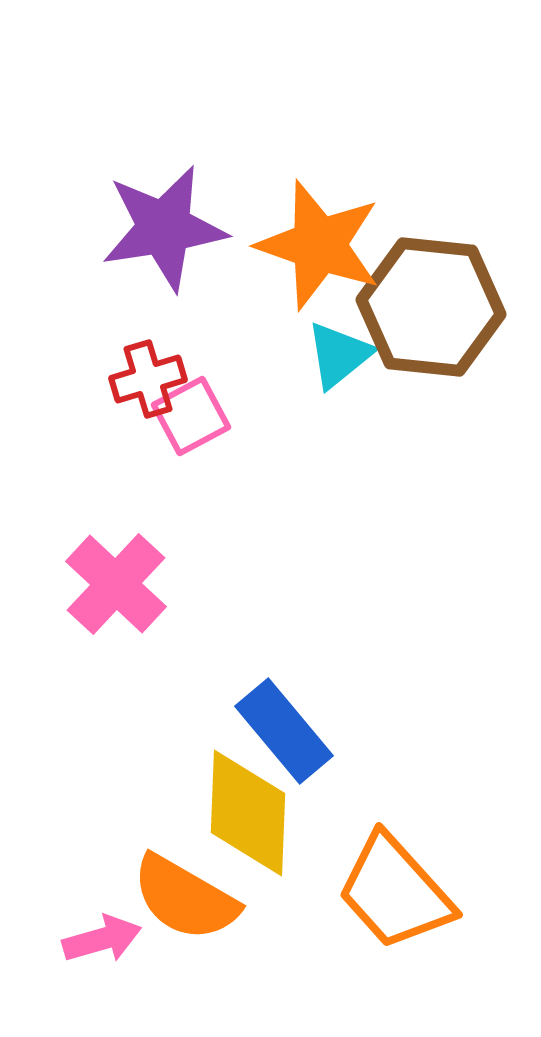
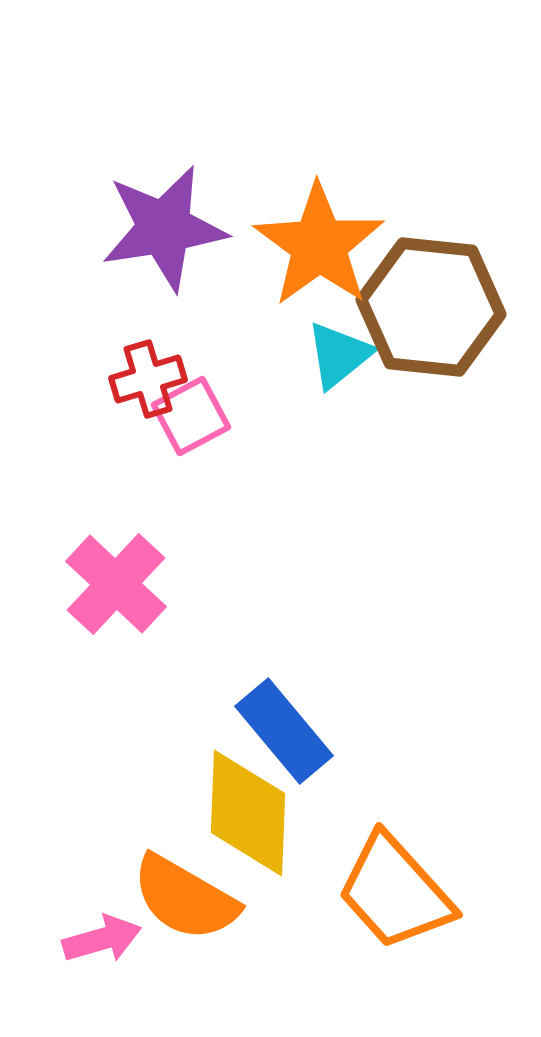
orange star: rotated 17 degrees clockwise
